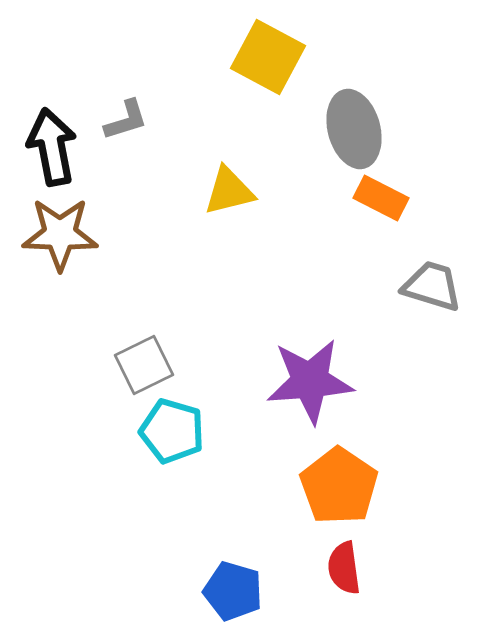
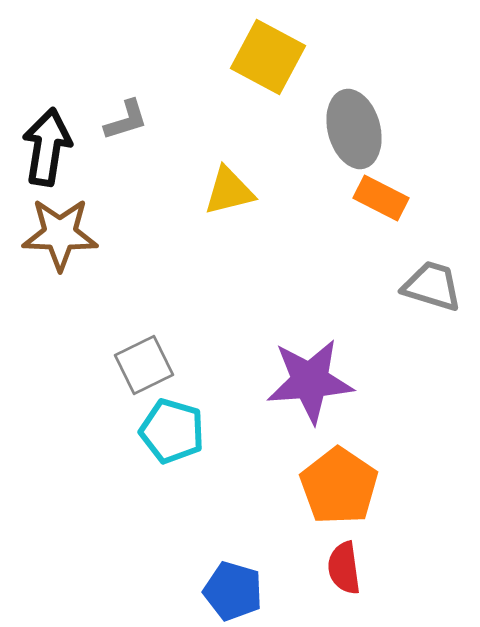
black arrow: moved 5 px left; rotated 20 degrees clockwise
